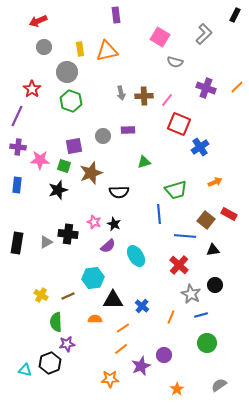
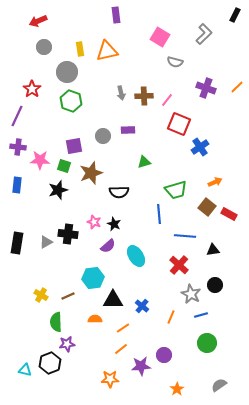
brown square at (206, 220): moved 1 px right, 13 px up
purple star at (141, 366): rotated 18 degrees clockwise
